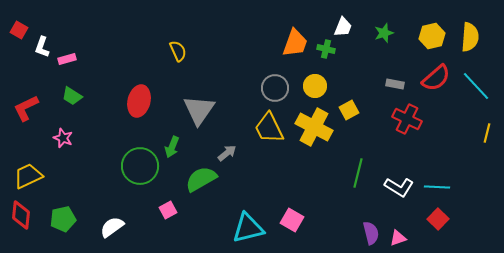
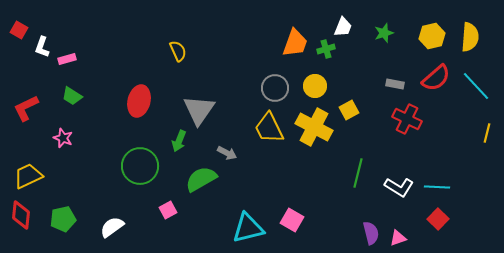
green cross at (326, 49): rotated 30 degrees counterclockwise
green arrow at (172, 147): moved 7 px right, 6 px up
gray arrow at (227, 153): rotated 66 degrees clockwise
